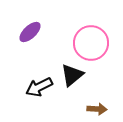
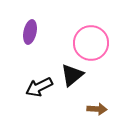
purple ellipse: rotated 35 degrees counterclockwise
